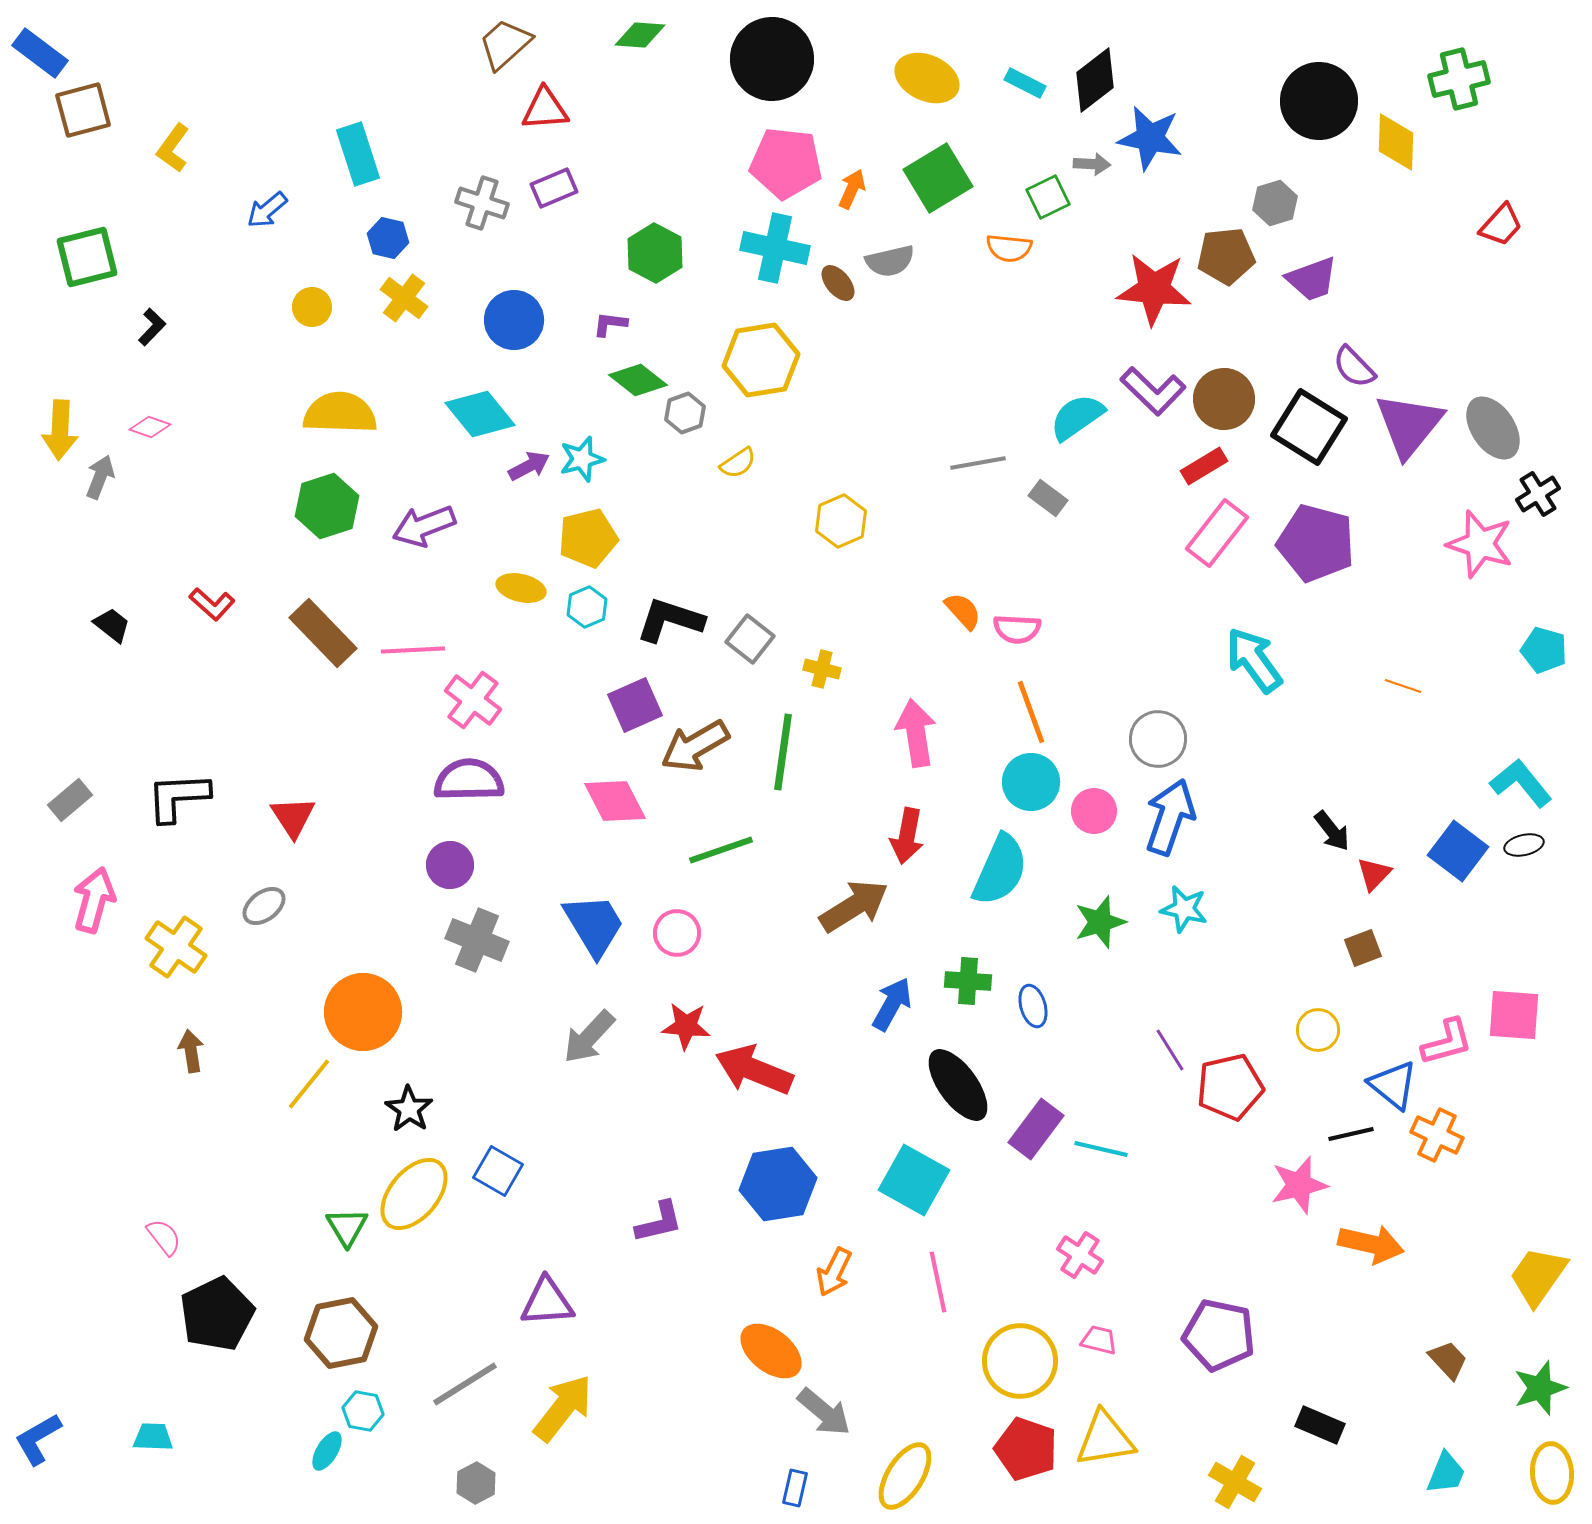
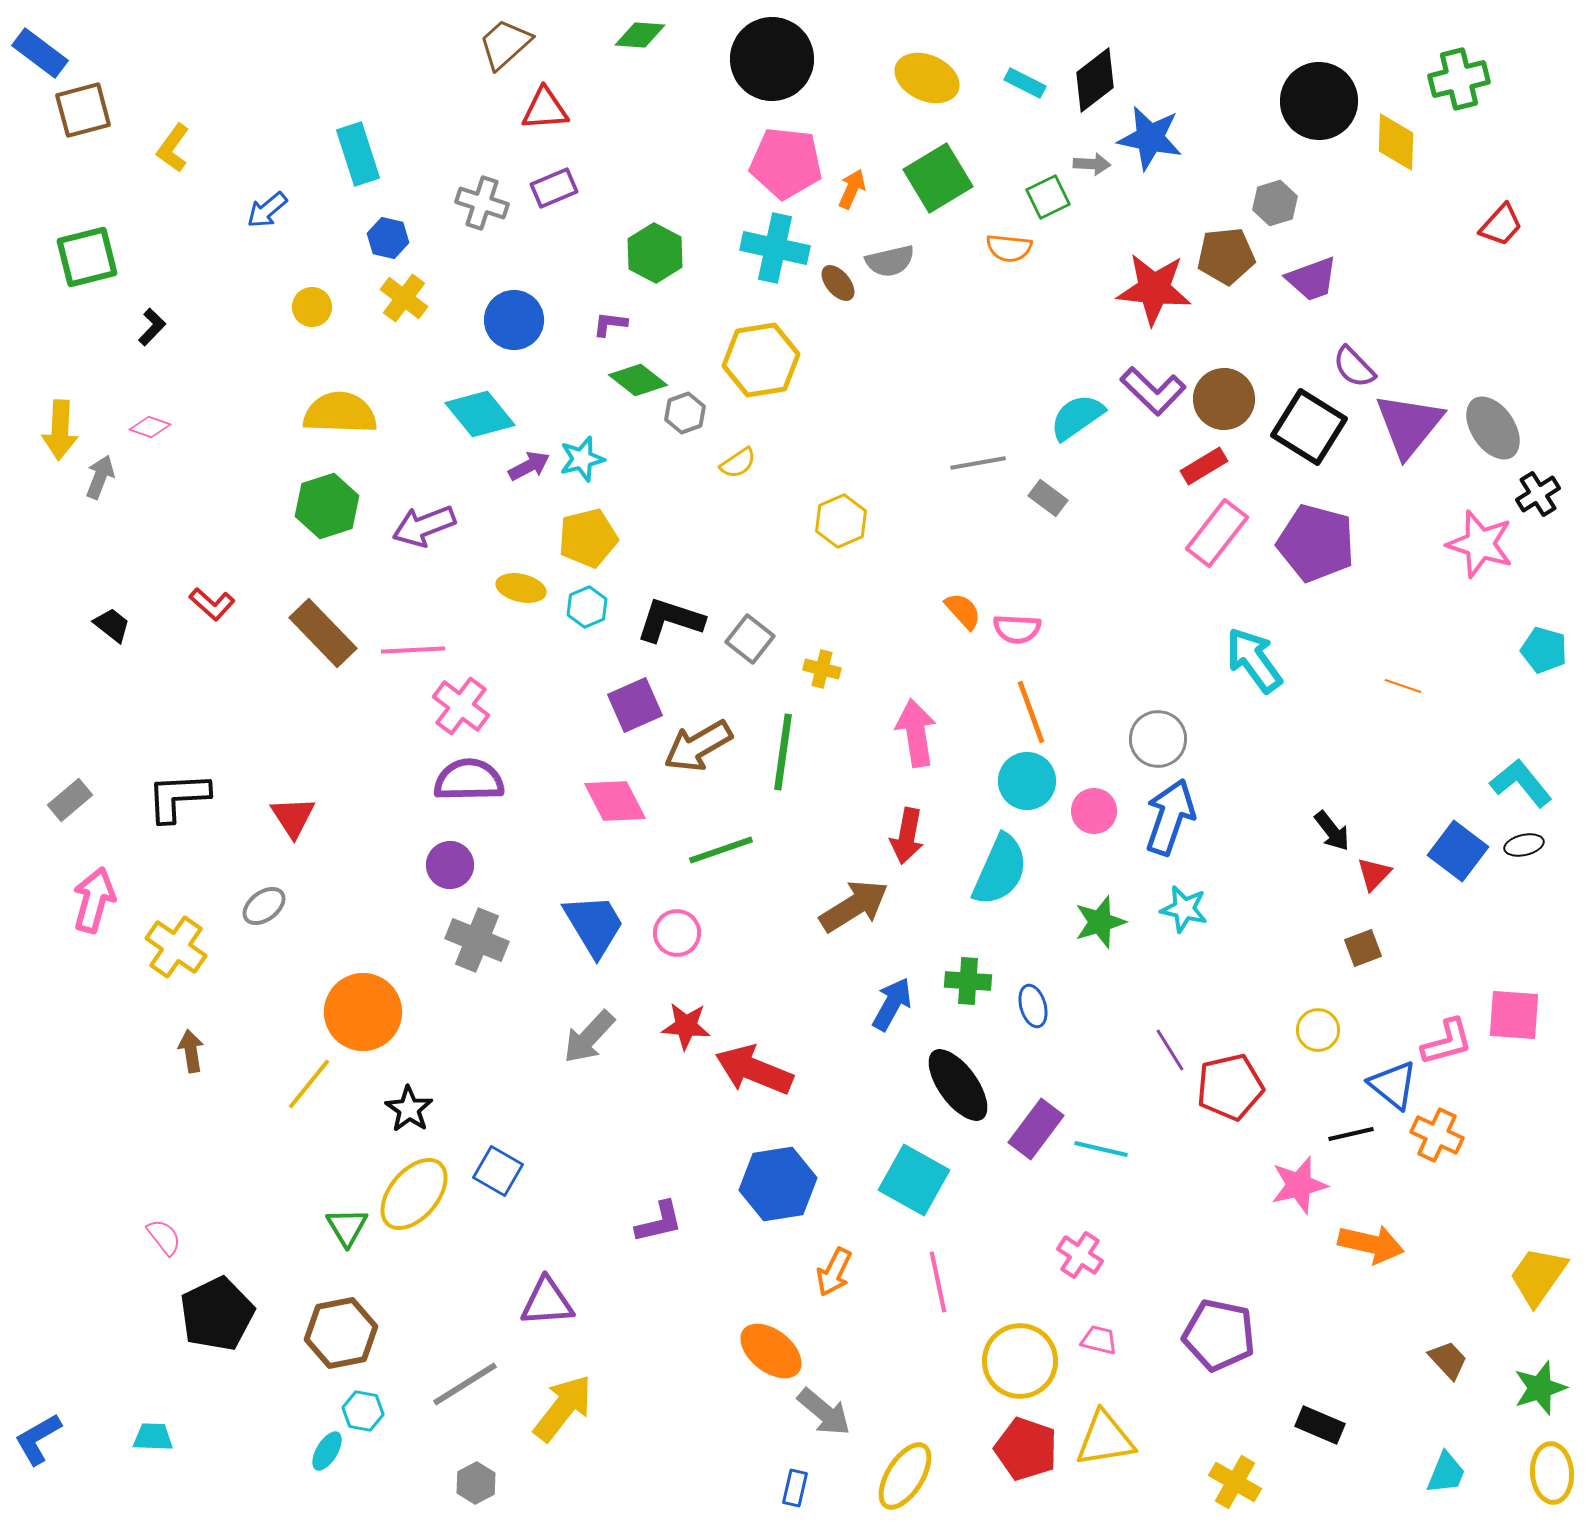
pink cross at (473, 700): moved 12 px left, 6 px down
brown arrow at (695, 746): moved 3 px right
cyan circle at (1031, 782): moved 4 px left, 1 px up
